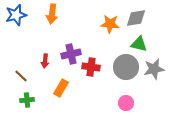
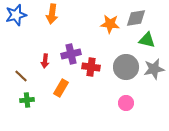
green triangle: moved 8 px right, 4 px up
